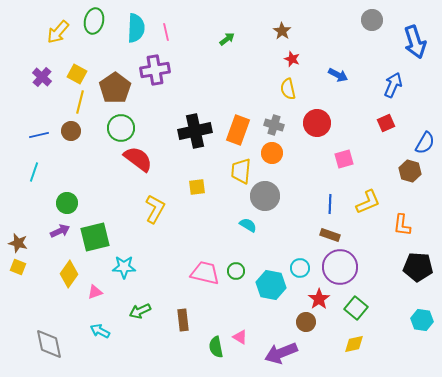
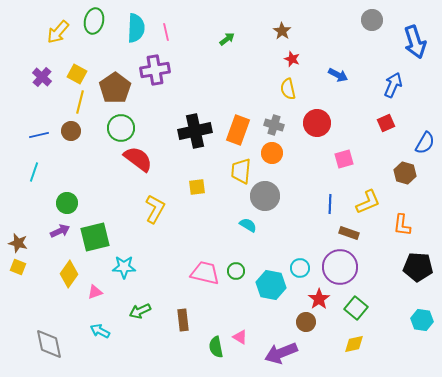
brown hexagon at (410, 171): moved 5 px left, 2 px down
brown rectangle at (330, 235): moved 19 px right, 2 px up
